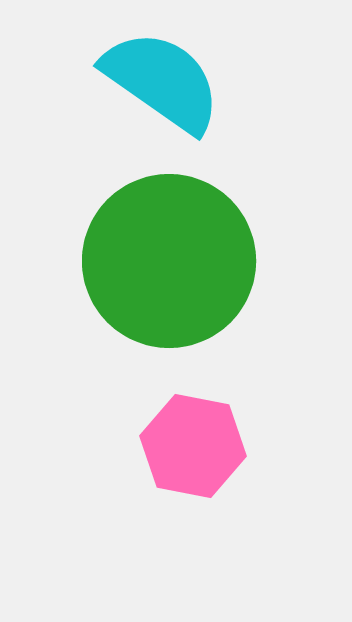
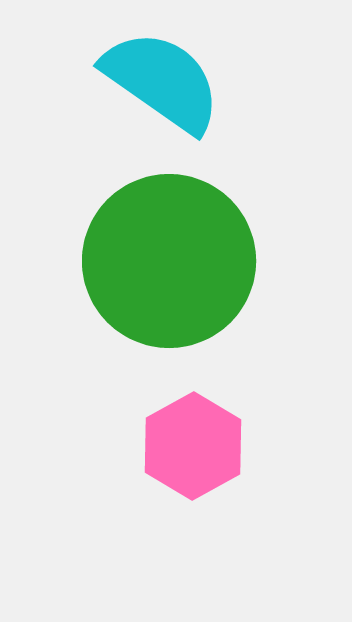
pink hexagon: rotated 20 degrees clockwise
